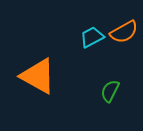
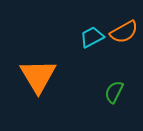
orange triangle: rotated 30 degrees clockwise
green semicircle: moved 4 px right, 1 px down
